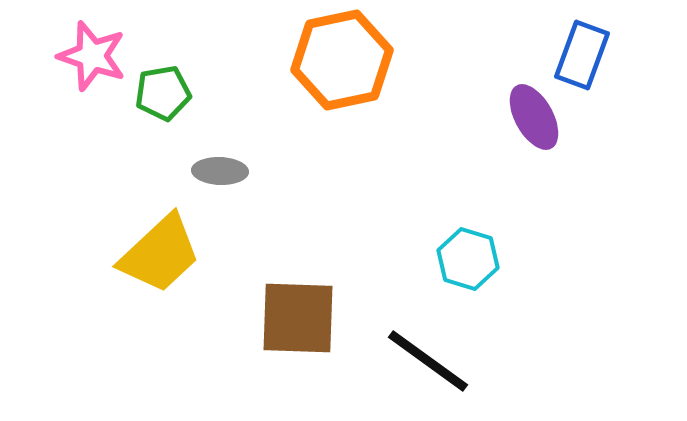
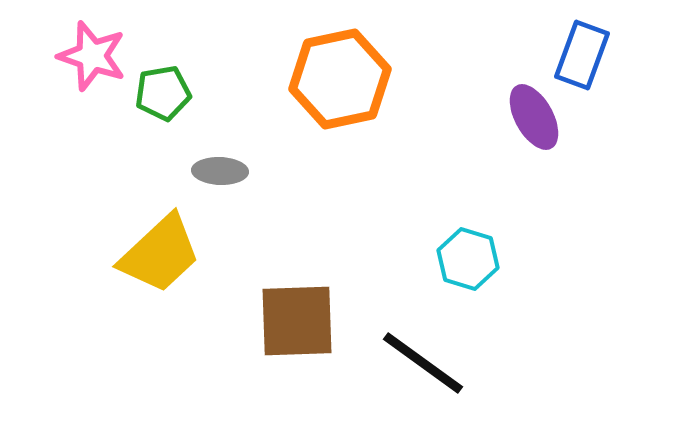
orange hexagon: moved 2 px left, 19 px down
brown square: moved 1 px left, 3 px down; rotated 4 degrees counterclockwise
black line: moved 5 px left, 2 px down
